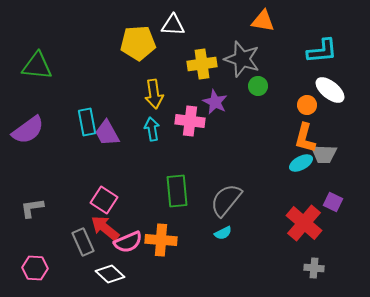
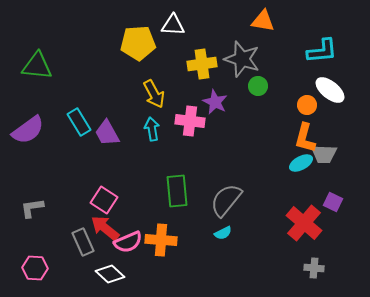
yellow arrow: rotated 20 degrees counterclockwise
cyan rectangle: moved 8 px left; rotated 20 degrees counterclockwise
